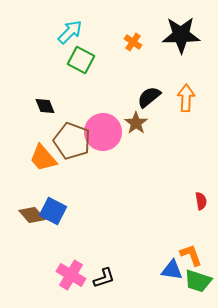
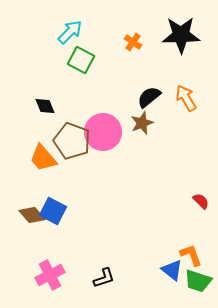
orange arrow: rotated 32 degrees counterclockwise
brown star: moved 6 px right; rotated 15 degrees clockwise
red semicircle: rotated 36 degrees counterclockwise
blue triangle: rotated 30 degrees clockwise
pink cross: moved 21 px left; rotated 32 degrees clockwise
